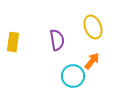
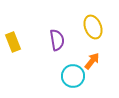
yellow rectangle: rotated 30 degrees counterclockwise
